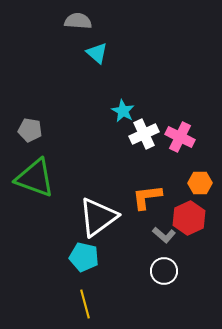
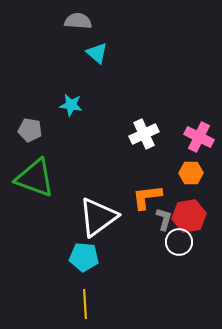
cyan star: moved 52 px left, 6 px up; rotated 20 degrees counterclockwise
pink cross: moved 19 px right
orange hexagon: moved 9 px left, 10 px up
red hexagon: moved 2 px up; rotated 16 degrees clockwise
gray L-shape: moved 16 px up; rotated 115 degrees counterclockwise
cyan pentagon: rotated 8 degrees counterclockwise
white circle: moved 15 px right, 29 px up
yellow line: rotated 12 degrees clockwise
